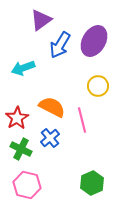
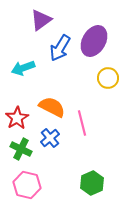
blue arrow: moved 3 px down
yellow circle: moved 10 px right, 8 px up
pink line: moved 3 px down
